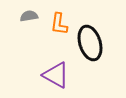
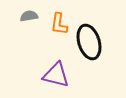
black ellipse: moved 1 px left, 1 px up
purple triangle: rotated 16 degrees counterclockwise
